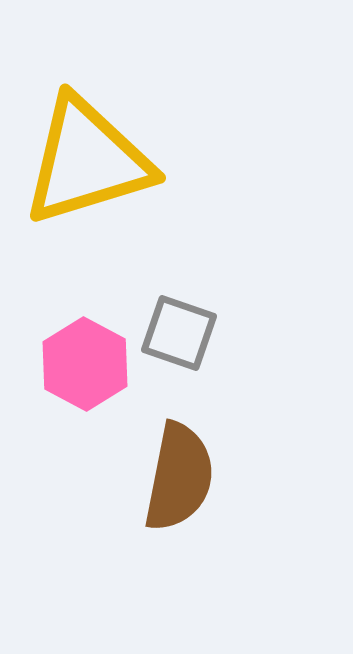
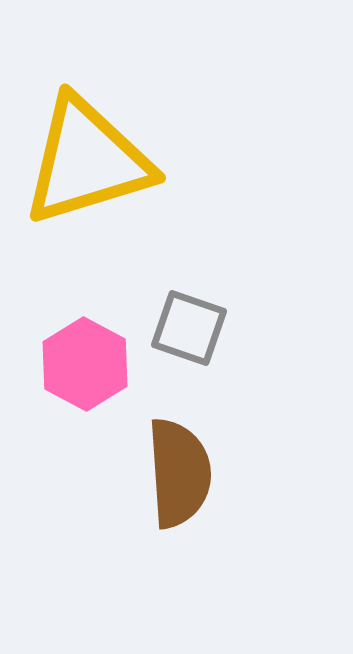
gray square: moved 10 px right, 5 px up
brown semicircle: moved 4 px up; rotated 15 degrees counterclockwise
